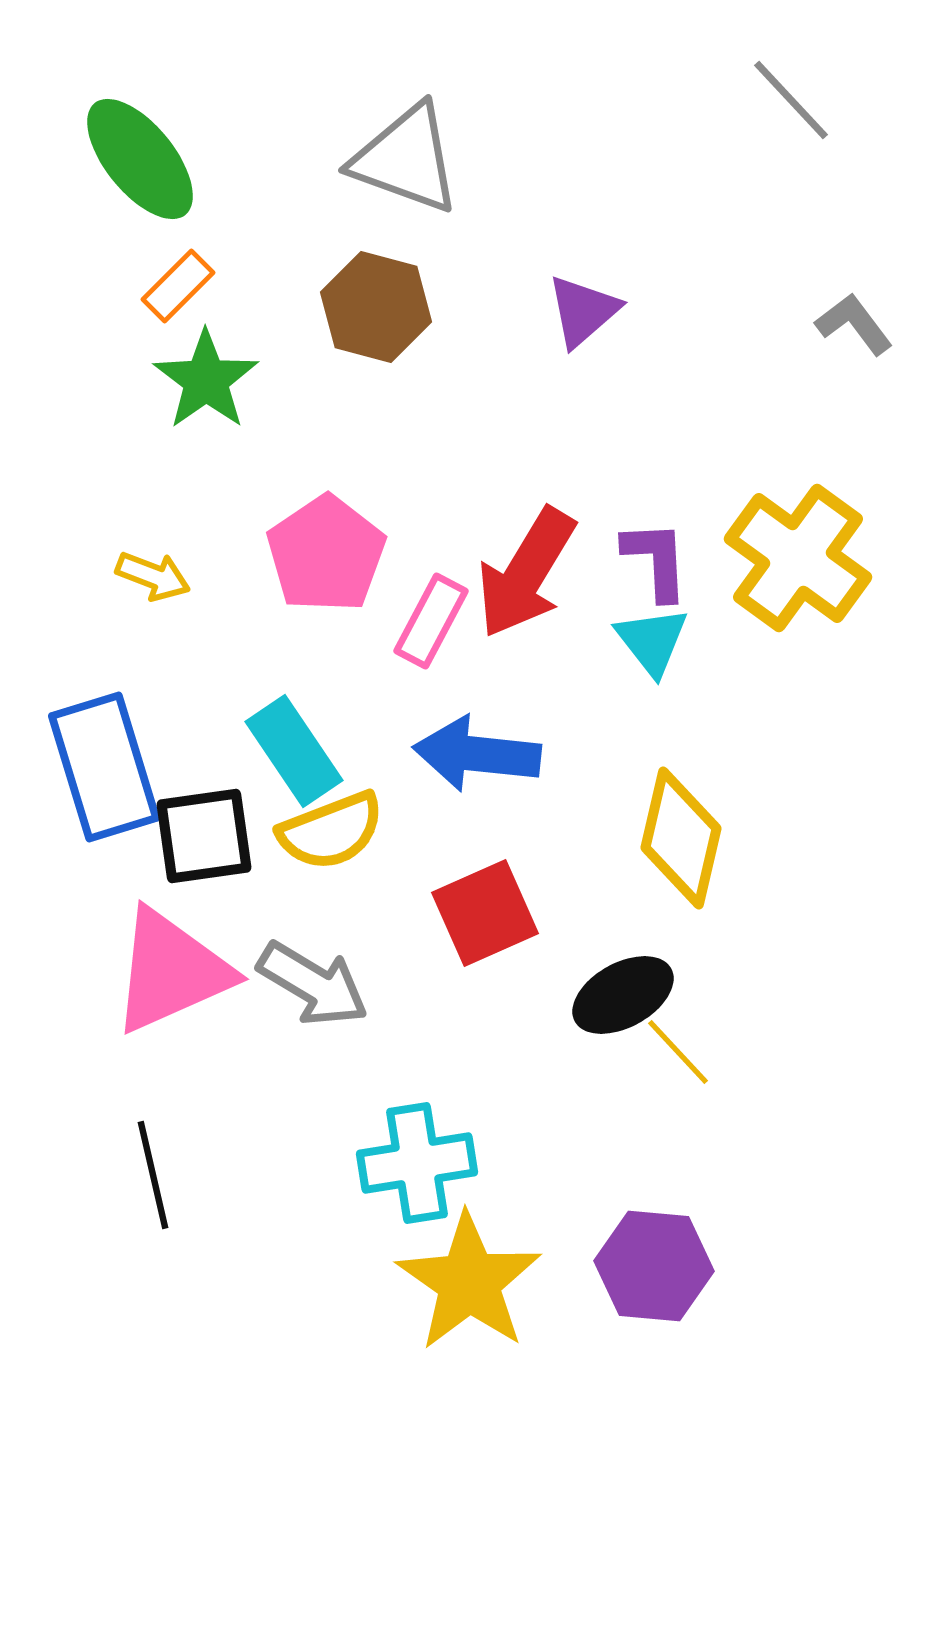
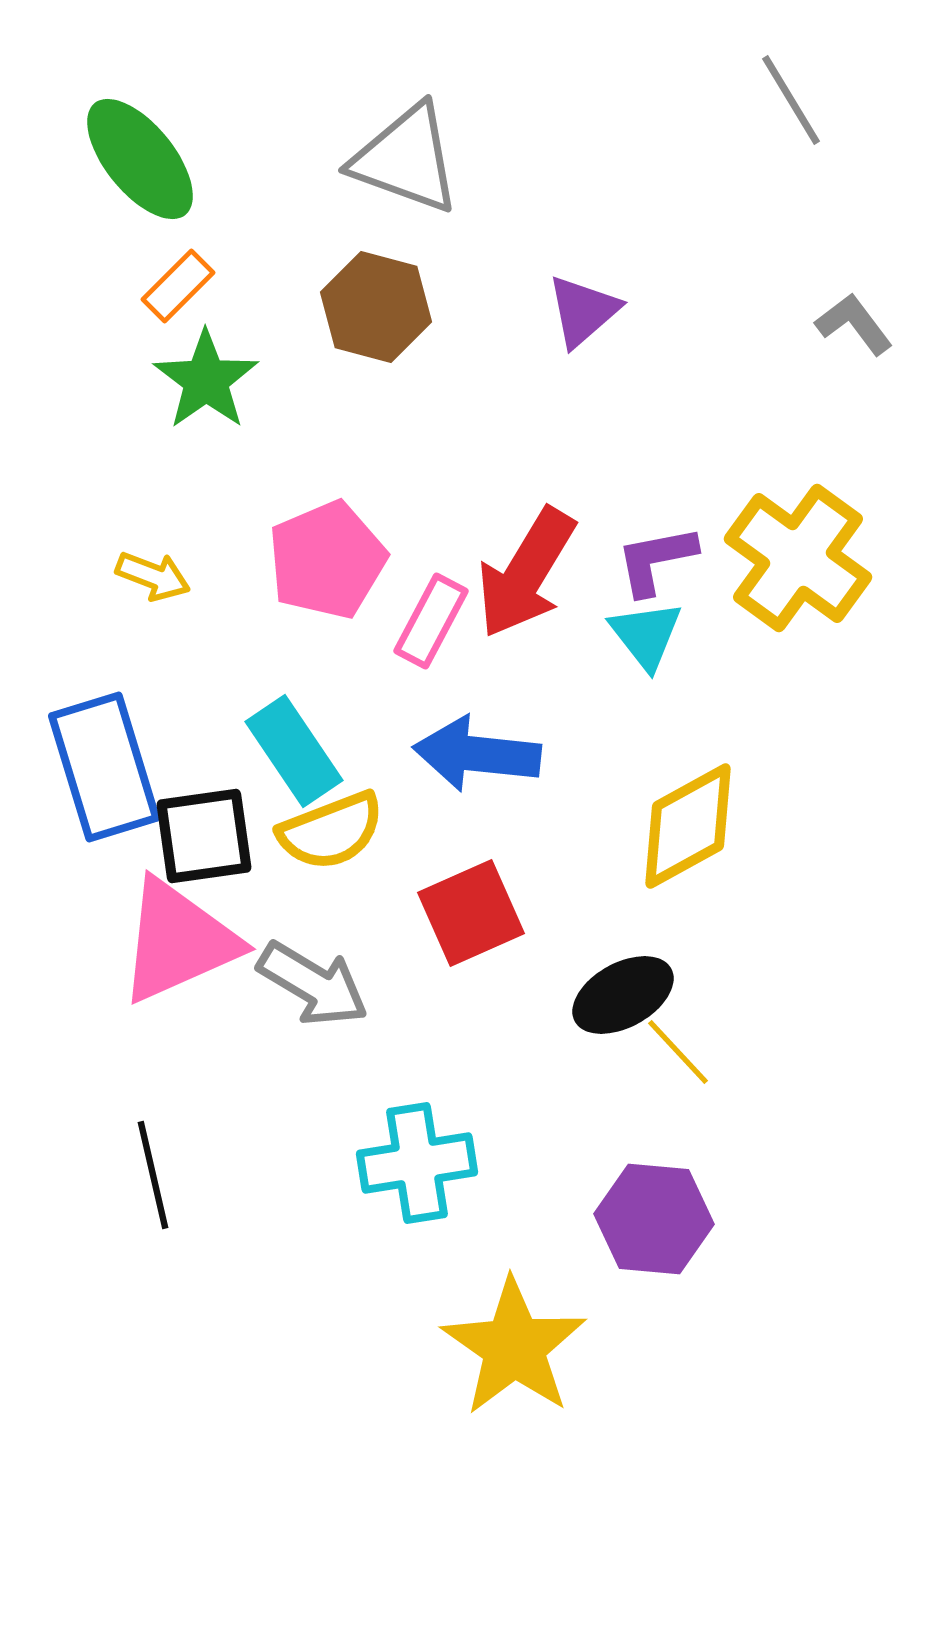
gray line: rotated 12 degrees clockwise
pink pentagon: moved 1 px right, 6 px down; rotated 11 degrees clockwise
purple L-shape: rotated 98 degrees counterclockwise
cyan triangle: moved 6 px left, 6 px up
yellow diamond: moved 7 px right, 12 px up; rotated 48 degrees clockwise
red square: moved 14 px left
pink triangle: moved 7 px right, 30 px up
purple hexagon: moved 47 px up
yellow star: moved 45 px right, 65 px down
